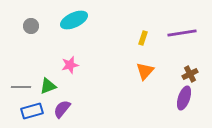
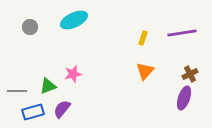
gray circle: moved 1 px left, 1 px down
pink star: moved 3 px right, 9 px down
gray line: moved 4 px left, 4 px down
blue rectangle: moved 1 px right, 1 px down
